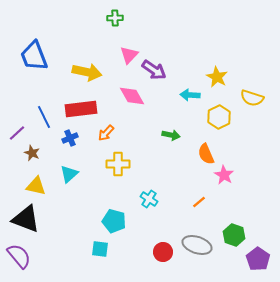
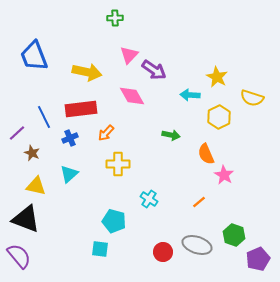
purple pentagon: rotated 15 degrees clockwise
